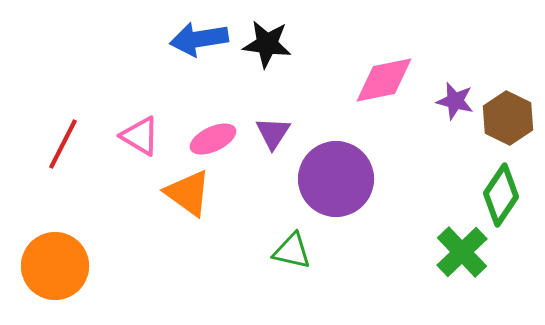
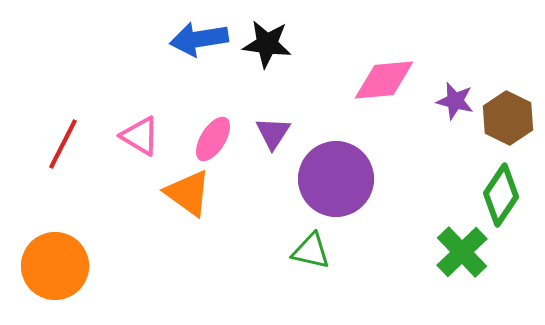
pink diamond: rotated 6 degrees clockwise
pink ellipse: rotated 33 degrees counterclockwise
green triangle: moved 19 px right
